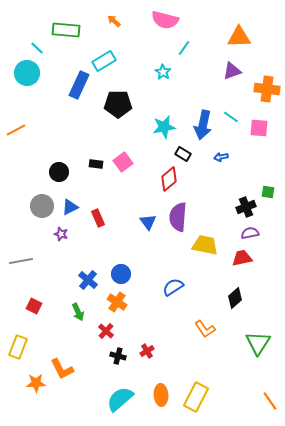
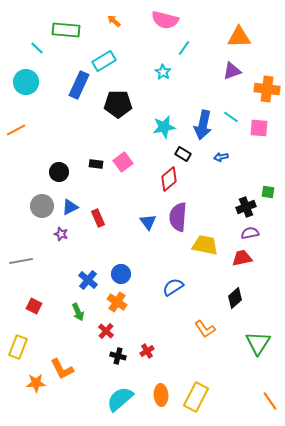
cyan circle at (27, 73): moved 1 px left, 9 px down
